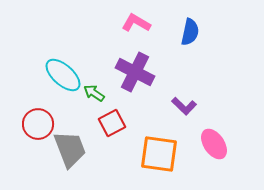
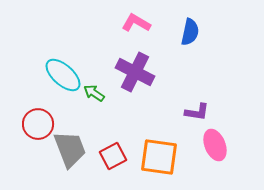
purple L-shape: moved 13 px right, 6 px down; rotated 35 degrees counterclockwise
red square: moved 1 px right, 33 px down
pink ellipse: moved 1 px right, 1 px down; rotated 12 degrees clockwise
orange square: moved 3 px down
